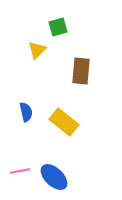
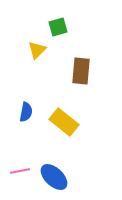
blue semicircle: rotated 24 degrees clockwise
